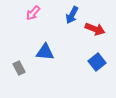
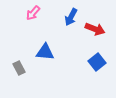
blue arrow: moved 1 px left, 2 px down
